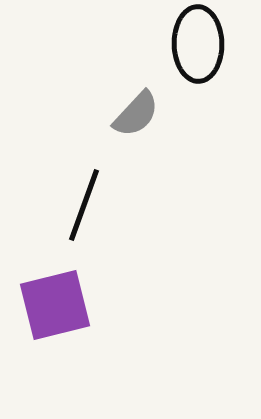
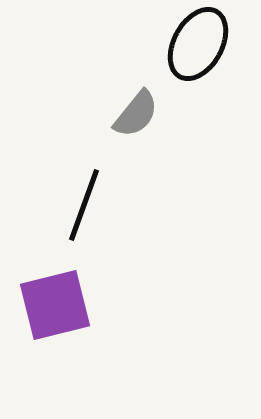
black ellipse: rotated 30 degrees clockwise
gray semicircle: rotated 4 degrees counterclockwise
